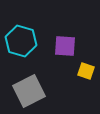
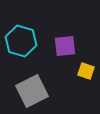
purple square: rotated 10 degrees counterclockwise
gray square: moved 3 px right
